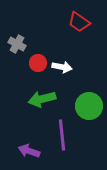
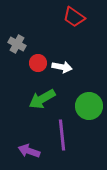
red trapezoid: moved 5 px left, 5 px up
green arrow: rotated 16 degrees counterclockwise
